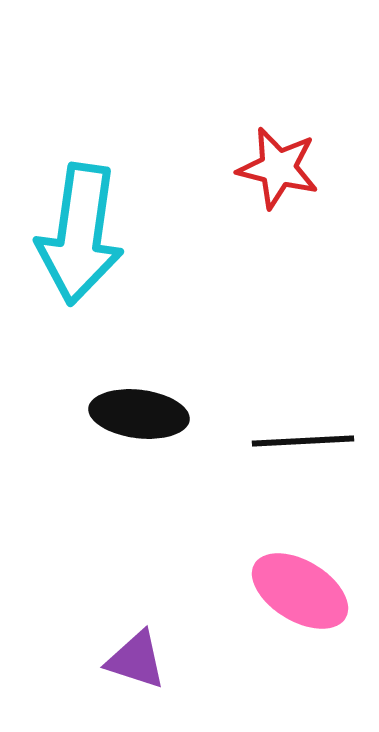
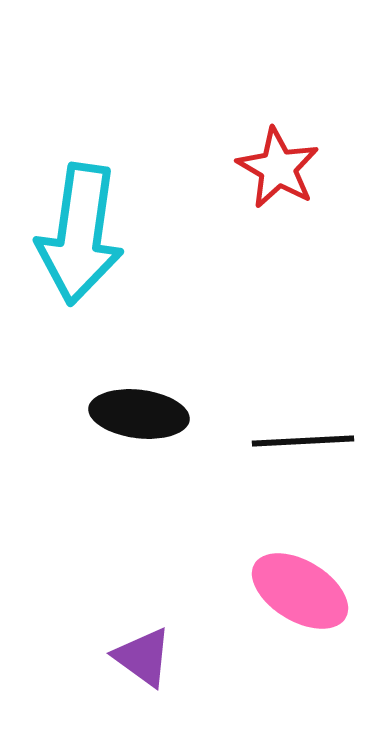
red star: rotated 16 degrees clockwise
purple triangle: moved 7 px right, 3 px up; rotated 18 degrees clockwise
